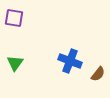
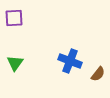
purple square: rotated 12 degrees counterclockwise
